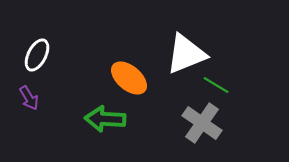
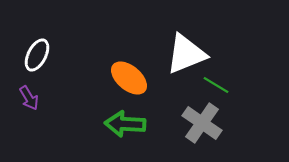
green arrow: moved 20 px right, 5 px down
